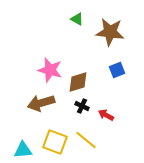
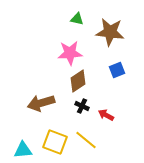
green triangle: rotated 16 degrees counterclockwise
pink star: moved 20 px right, 17 px up; rotated 20 degrees counterclockwise
brown diamond: moved 1 px up; rotated 15 degrees counterclockwise
